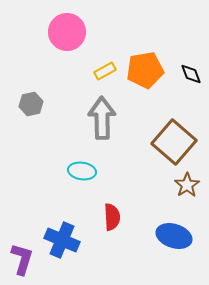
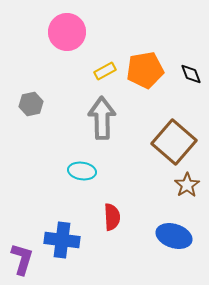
blue cross: rotated 16 degrees counterclockwise
